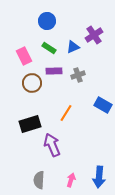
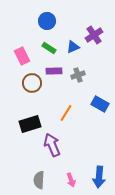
pink rectangle: moved 2 px left
blue rectangle: moved 3 px left, 1 px up
pink arrow: rotated 144 degrees clockwise
